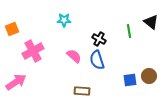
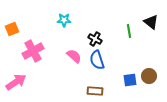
black cross: moved 4 px left
brown rectangle: moved 13 px right
